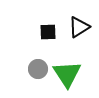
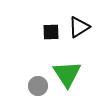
black square: moved 3 px right
gray circle: moved 17 px down
